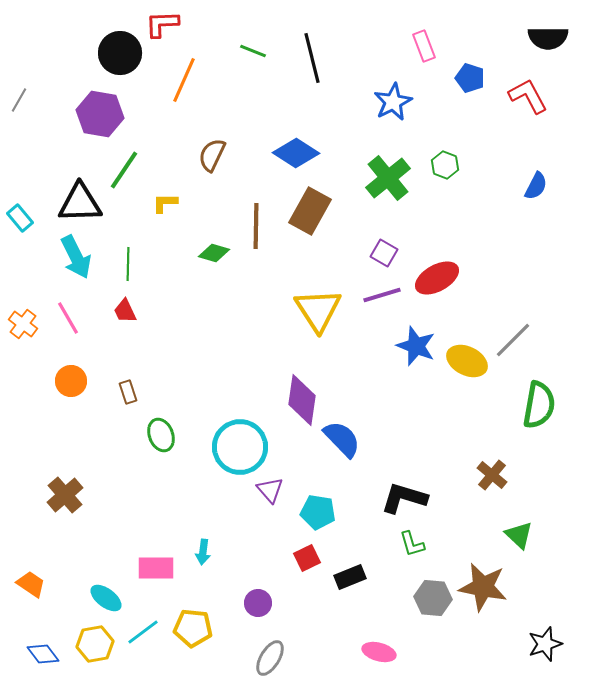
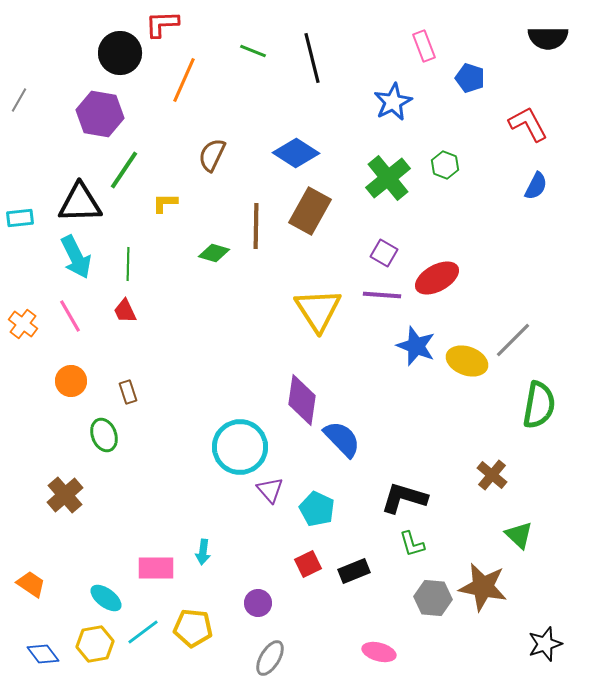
red L-shape at (528, 96): moved 28 px down
cyan rectangle at (20, 218): rotated 56 degrees counterclockwise
purple line at (382, 295): rotated 21 degrees clockwise
pink line at (68, 318): moved 2 px right, 2 px up
yellow ellipse at (467, 361): rotated 6 degrees counterclockwise
green ellipse at (161, 435): moved 57 px left
cyan pentagon at (318, 512): moved 1 px left, 3 px up; rotated 16 degrees clockwise
red square at (307, 558): moved 1 px right, 6 px down
black rectangle at (350, 577): moved 4 px right, 6 px up
